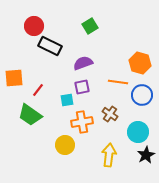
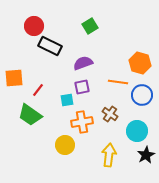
cyan circle: moved 1 px left, 1 px up
